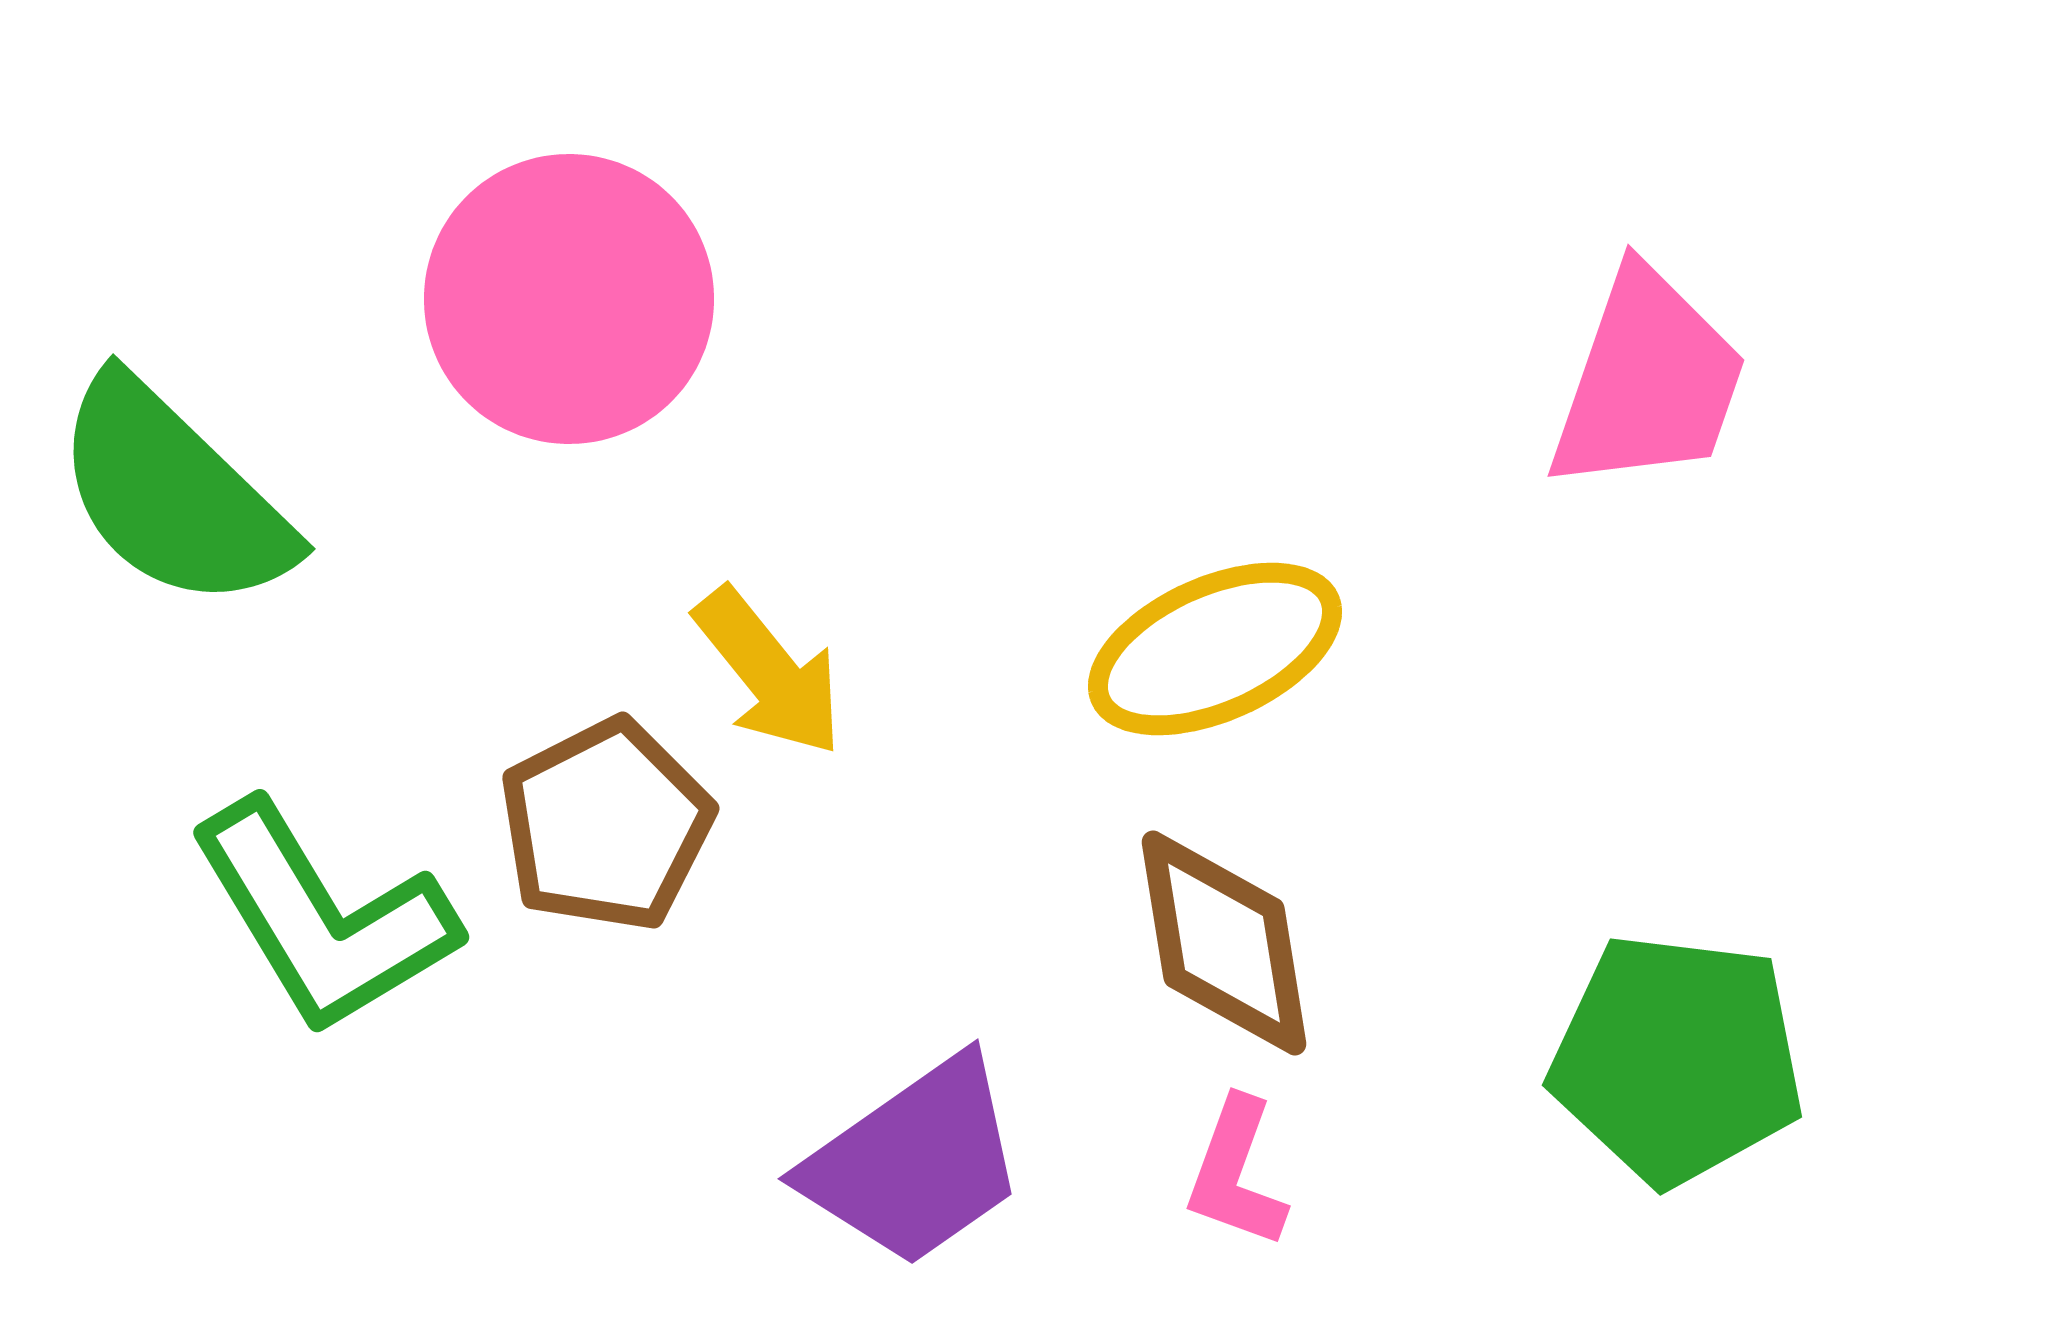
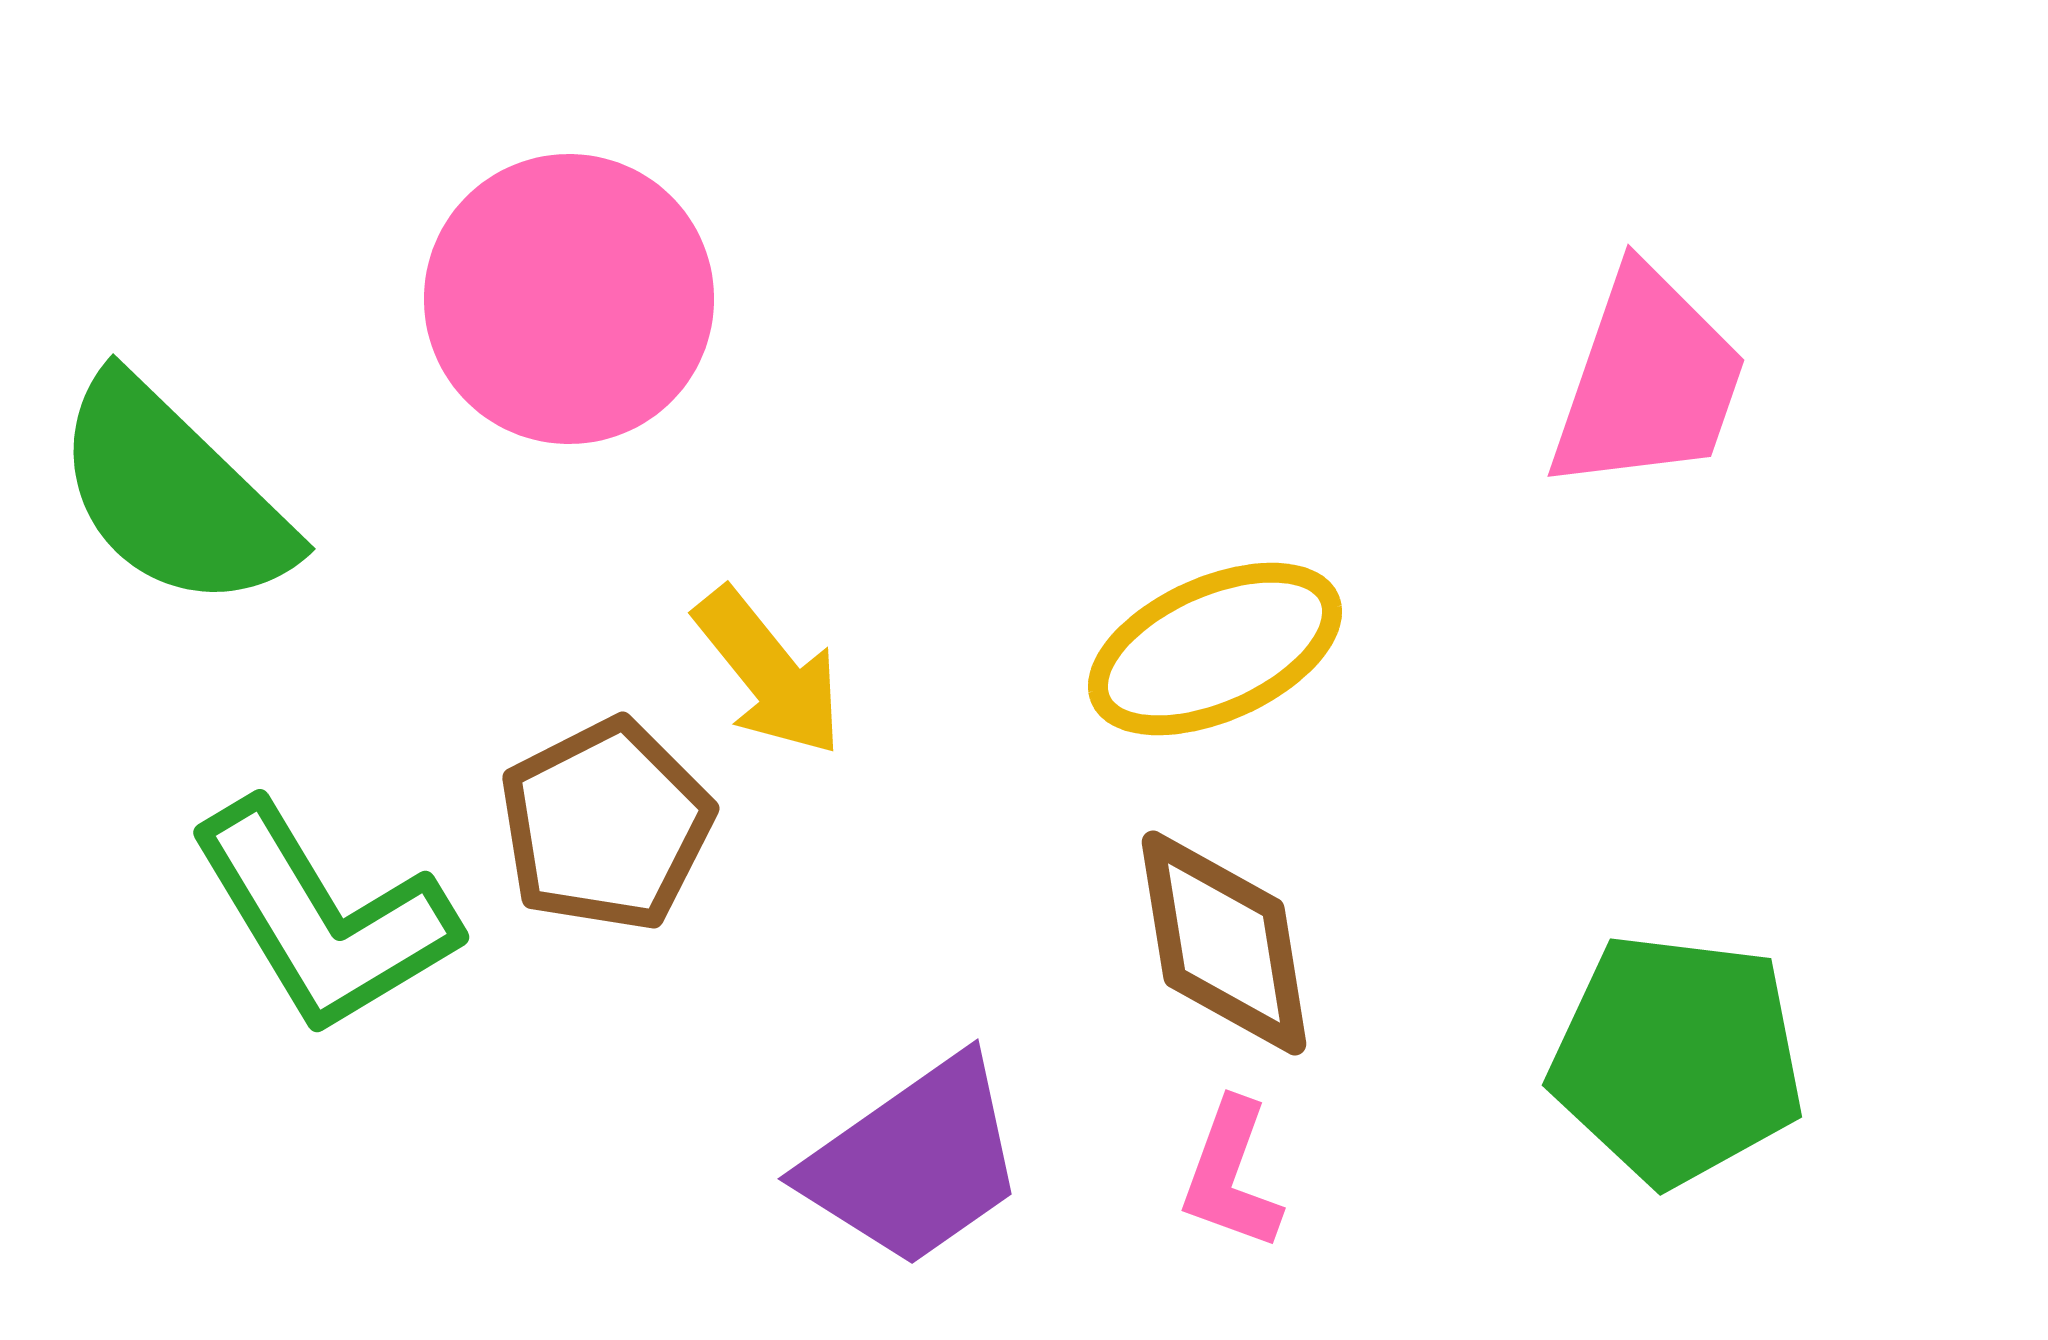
pink L-shape: moved 5 px left, 2 px down
